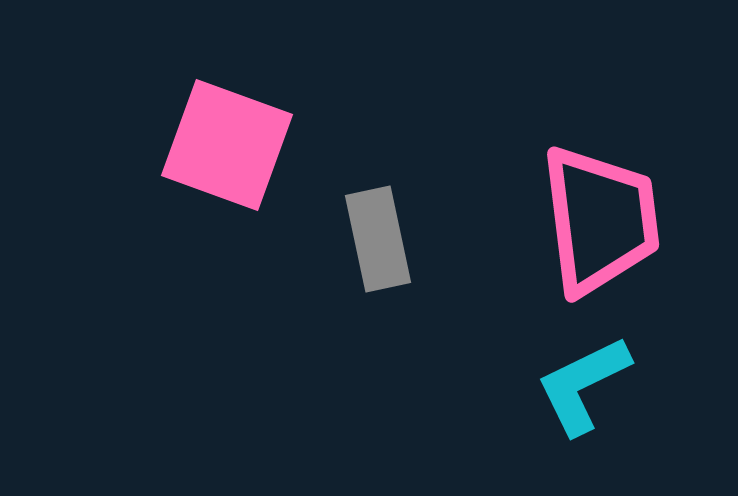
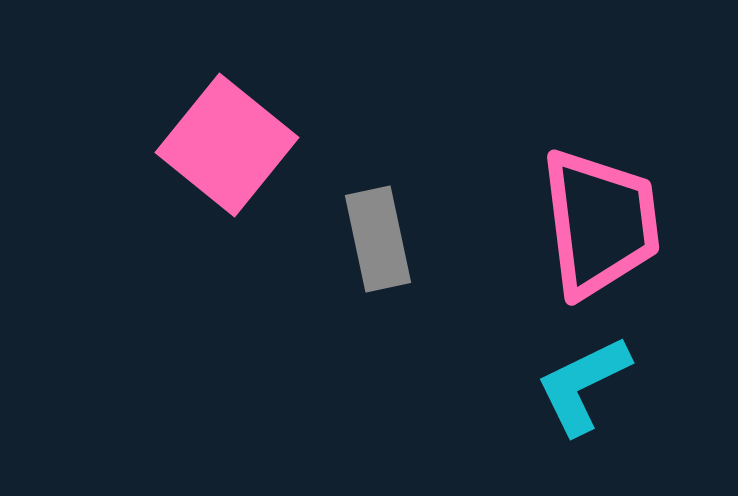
pink square: rotated 19 degrees clockwise
pink trapezoid: moved 3 px down
